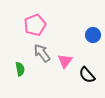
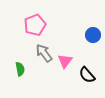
gray arrow: moved 2 px right
